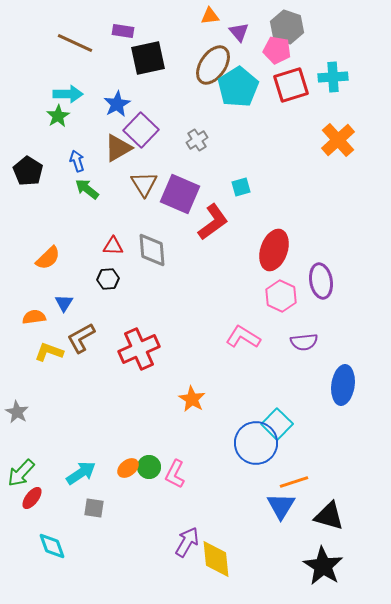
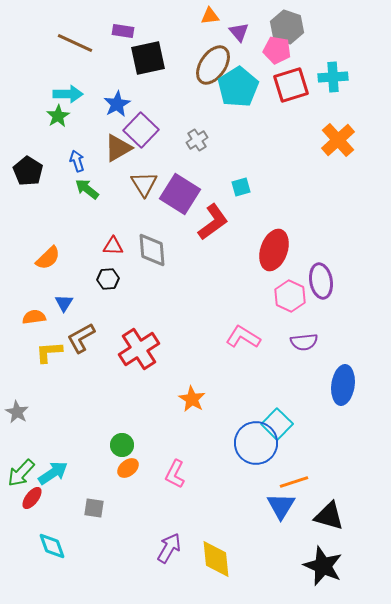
purple square at (180, 194): rotated 9 degrees clockwise
pink hexagon at (281, 296): moved 9 px right
red cross at (139, 349): rotated 9 degrees counterclockwise
yellow L-shape at (49, 352): rotated 24 degrees counterclockwise
green circle at (149, 467): moved 27 px left, 22 px up
cyan arrow at (81, 473): moved 28 px left
purple arrow at (187, 542): moved 18 px left, 6 px down
black star at (323, 566): rotated 9 degrees counterclockwise
